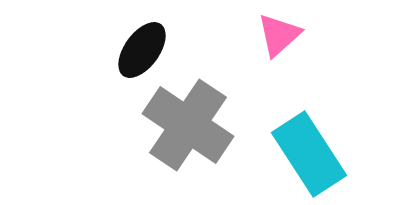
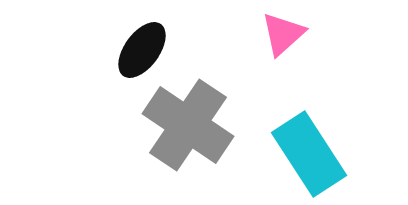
pink triangle: moved 4 px right, 1 px up
